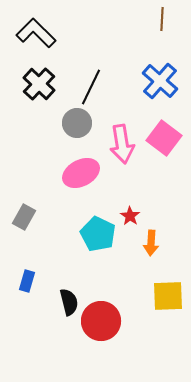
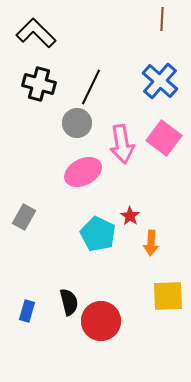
black cross: rotated 28 degrees counterclockwise
pink ellipse: moved 2 px right, 1 px up
blue rectangle: moved 30 px down
